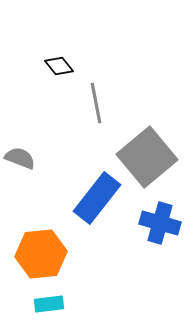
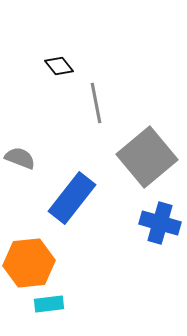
blue rectangle: moved 25 px left
orange hexagon: moved 12 px left, 9 px down
